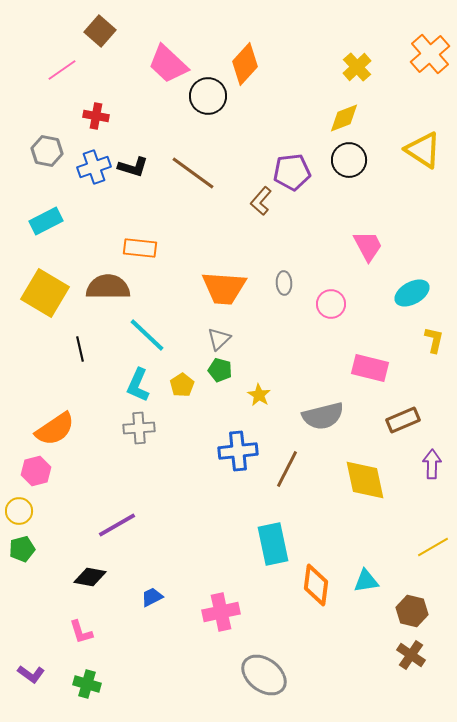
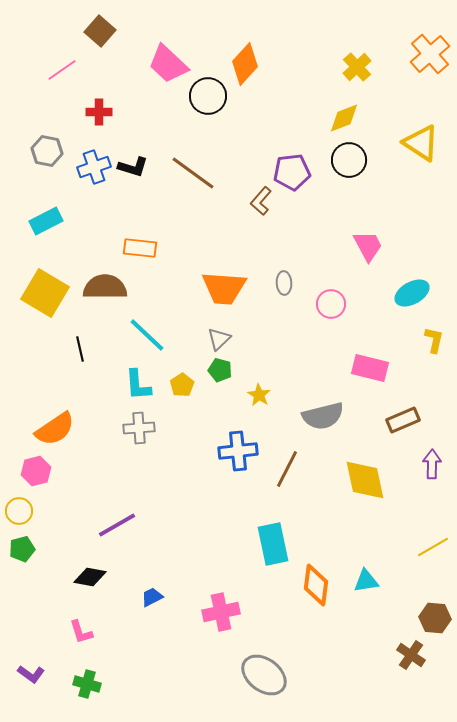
red cross at (96, 116): moved 3 px right, 4 px up; rotated 10 degrees counterclockwise
yellow triangle at (423, 150): moved 2 px left, 7 px up
brown semicircle at (108, 287): moved 3 px left
cyan L-shape at (138, 385): rotated 28 degrees counterclockwise
brown hexagon at (412, 611): moved 23 px right, 7 px down; rotated 8 degrees counterclockwise
